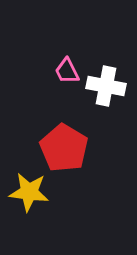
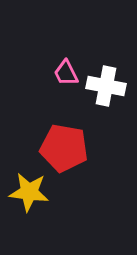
pink trapezoid: moved 1 px left, 2 px down
red pentagon: rotated 21 degrees counterclockwise
